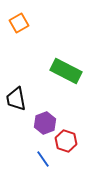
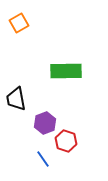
green rectangle: rotated 28 degrees counterclockwise
